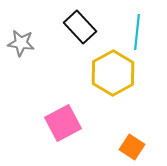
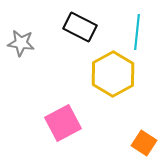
black rectangle: rotated 20 degrees counterclockwise
yellow hexagon: moved 1 px down
orange square: moved 12 px right, 4 px up
